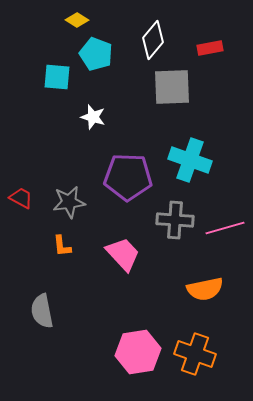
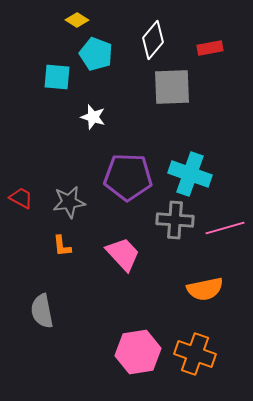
cyan cross: moved 14 px down
